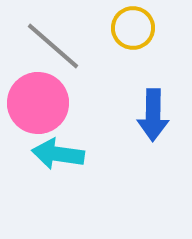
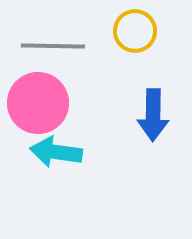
yellow circle: moved 2 px right, 3 px down
gray line: rotated 40 degrees counterclockwise
cyan arrow: moved 2 px left, 2 px up
